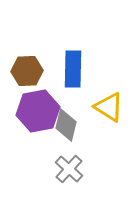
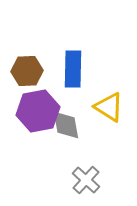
gray diamond: rotated 24 degrees counterclockwise
gray cross: moved 17 px right, 11 px down
